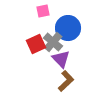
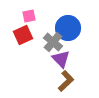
pink square: moved 14 px left, 5 px down
red square: moved 13 px left, 9 px up
